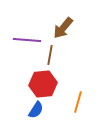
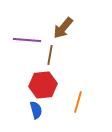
red hexagon: moved 1 px down
blue semicircle: rotated 48 degrees counterclockwise
